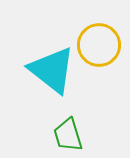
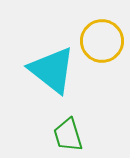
yellow circle: moved 3 px right, 4 px up
